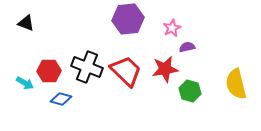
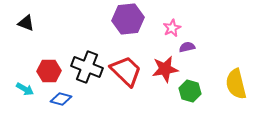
cyan arrow: moved 6 px down
